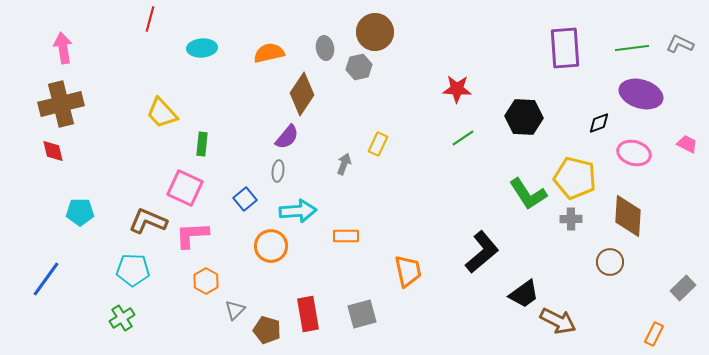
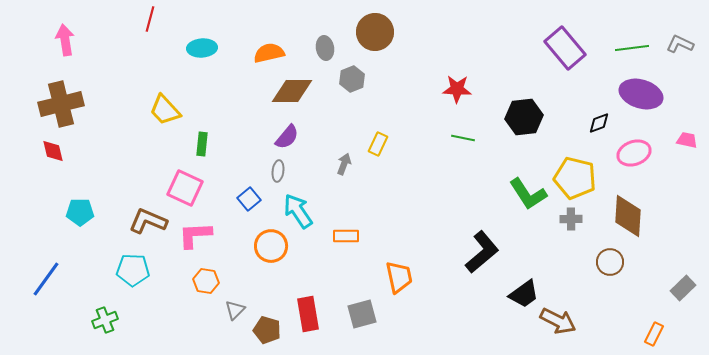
pink arrow at (63, 48): moved 2 px right, 8 px up
purple rectangle at (565, 48): rotated 36 degrees counterclockwise
gray hexagon at (359, 67): moved 7 px left, 12 px down; rotated 10 degrees counterclockwise
brown diamond at (302, 94): moved 10 px left, 3 px up; rotated 57 degrees clockwise
yellow trapezoid at (162, 113): moved 3 px right, 3 px up
black hexagon at (524, 117): rotated 9 degrees counterclockwise
green line at (463, 138): rotated 45 degrees clockwise
pink trapezoid at (687, 144): moved 4 px up; rotated 15 degrees counterclockwise
pink ellipse at (634, 153): rotated 36 degrees counterclockwise
blue square at (245, 199): moved 4 px right
cyan arrow at (298, 211): rotated 120 degrees counterclockwise
pink L-shape at (192, 235): moved 3 px right
orange trapezoid at (408, 271): moved 9 px left, 6 px down
orange hexagon at (206, 281): rotated 20 degrees counterclockwise
green cross at (122, 318): moved 17 px left, 2 px down; rotated 10 degrees clockwise
